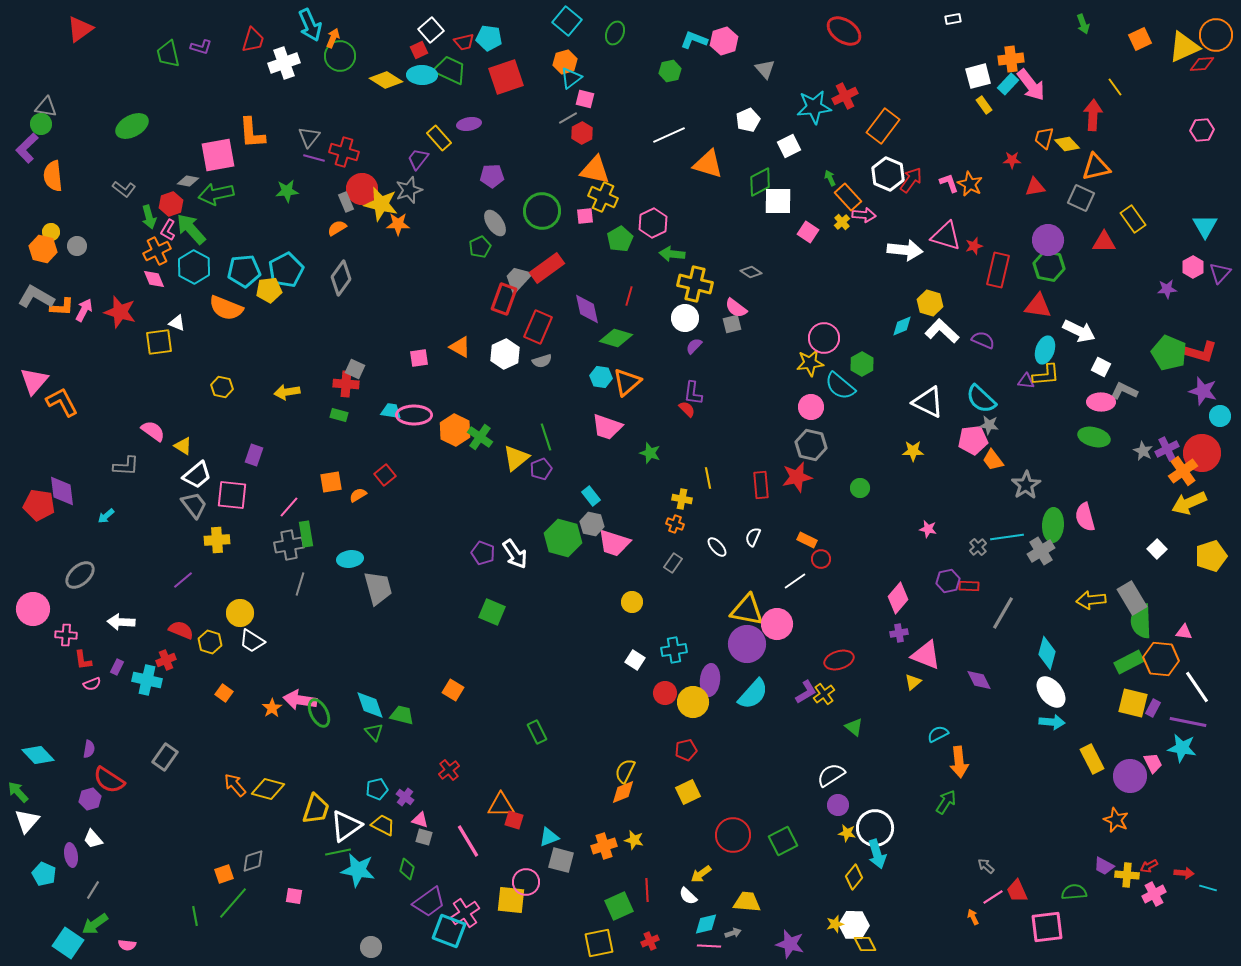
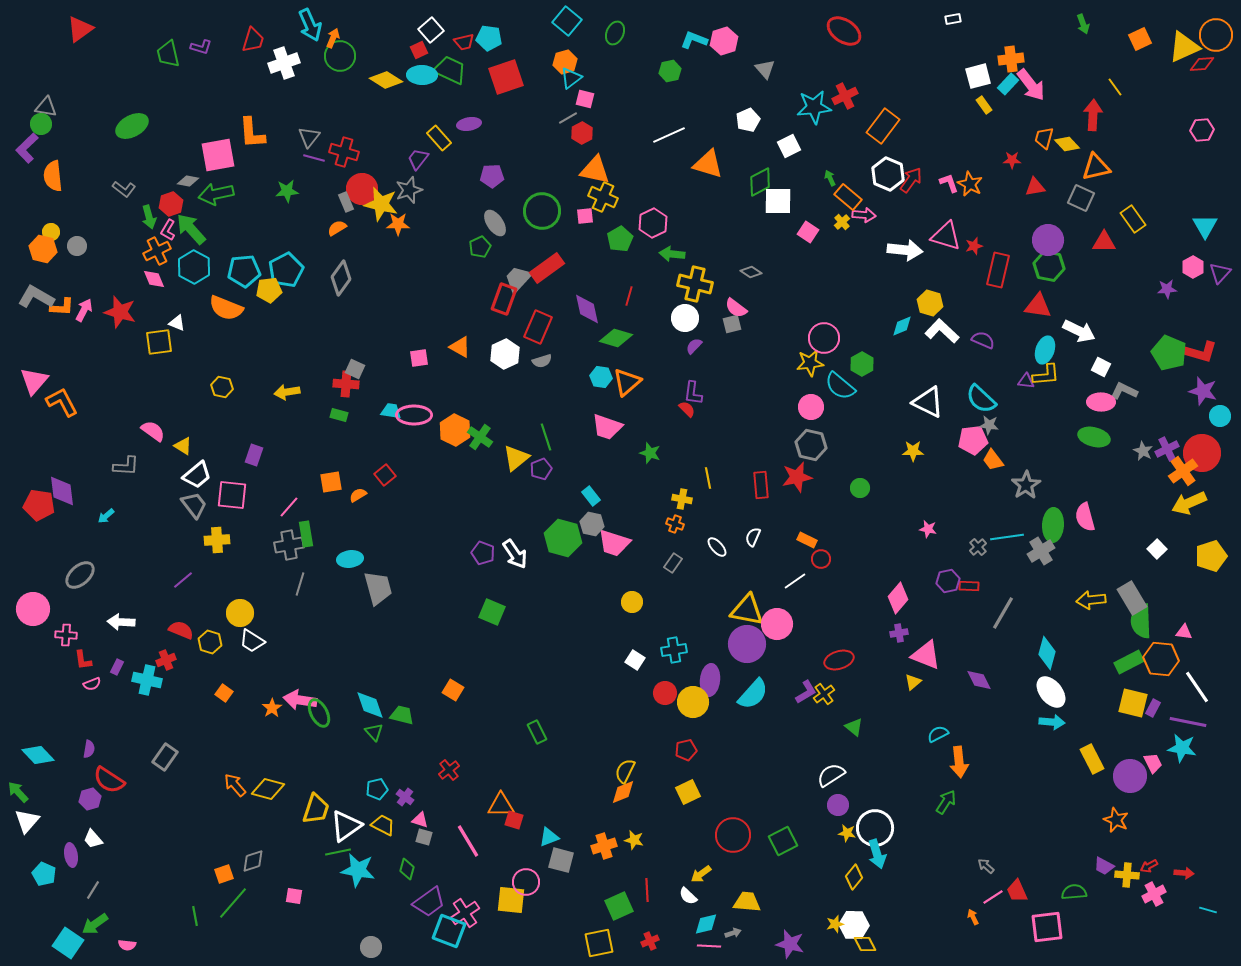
orange rectangle at (848, 197): rotated 8 degrees counterclockwise
cyan line at (1208, 888): moved 22 px down
